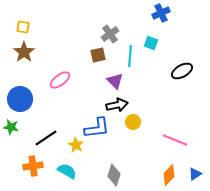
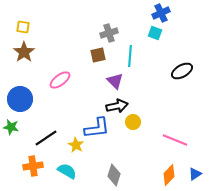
gray cross: moved 1 px left, 1 px up; rotated 18 degrees clockwise
cyan square: moved 4 px right, 10 px up
black arrow: moved 1 px down
